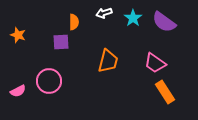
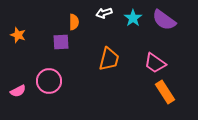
purple semicircle: moved 2 px up
orange trapezoid: moved 1 px right, 2 px up
